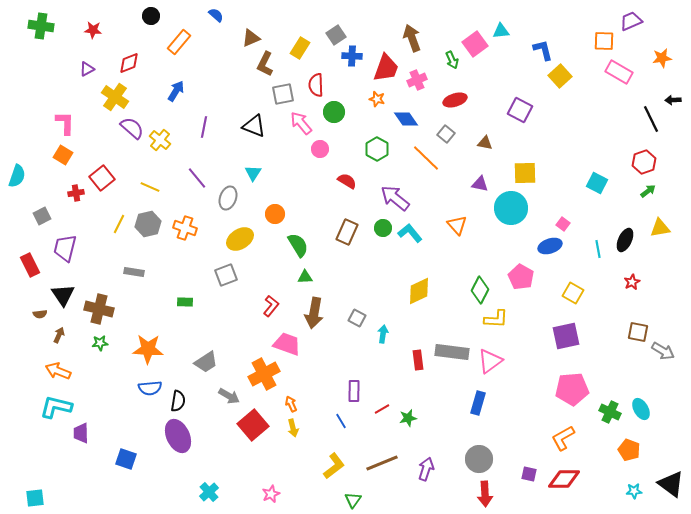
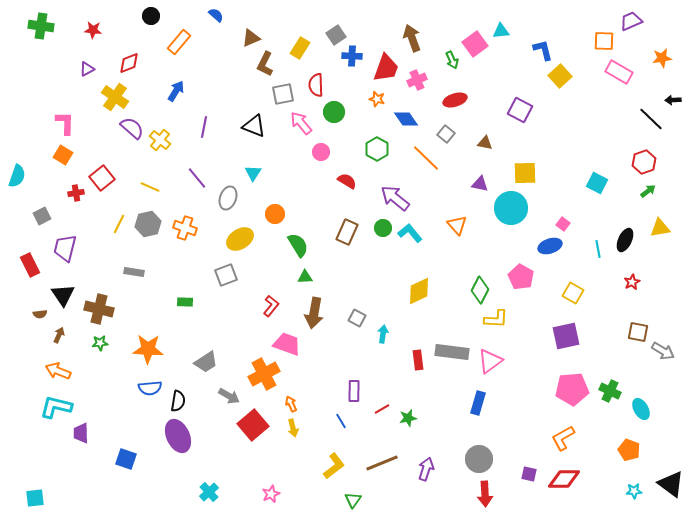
black line at (651, 119): rotated 20 degrees counterclockwise
pink circle at (320, 149): moved 1 px right, 3 px down
green cross at (610, 412): moved 21 px up
